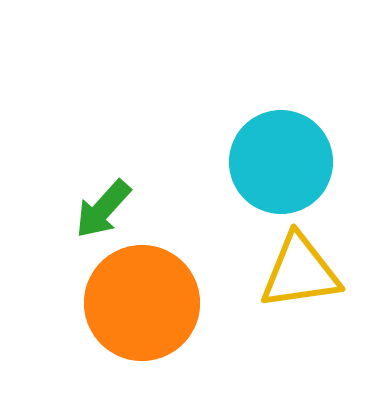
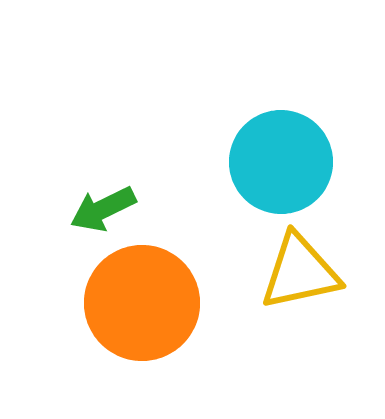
green arrow: rotated 22 degrees clockwise
yellow triangle: rotated 4 degrees counterclockwise
